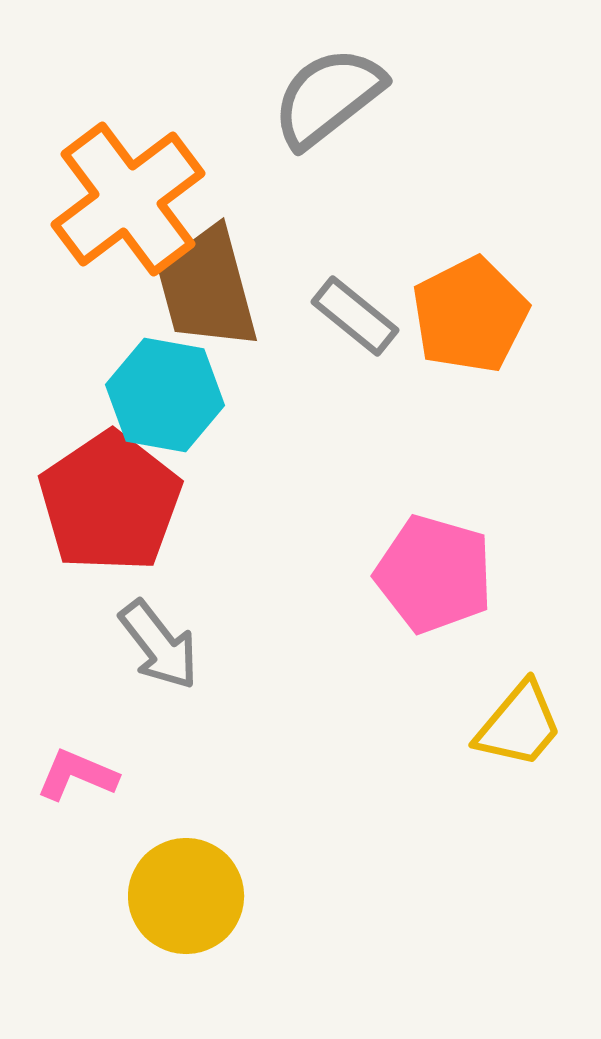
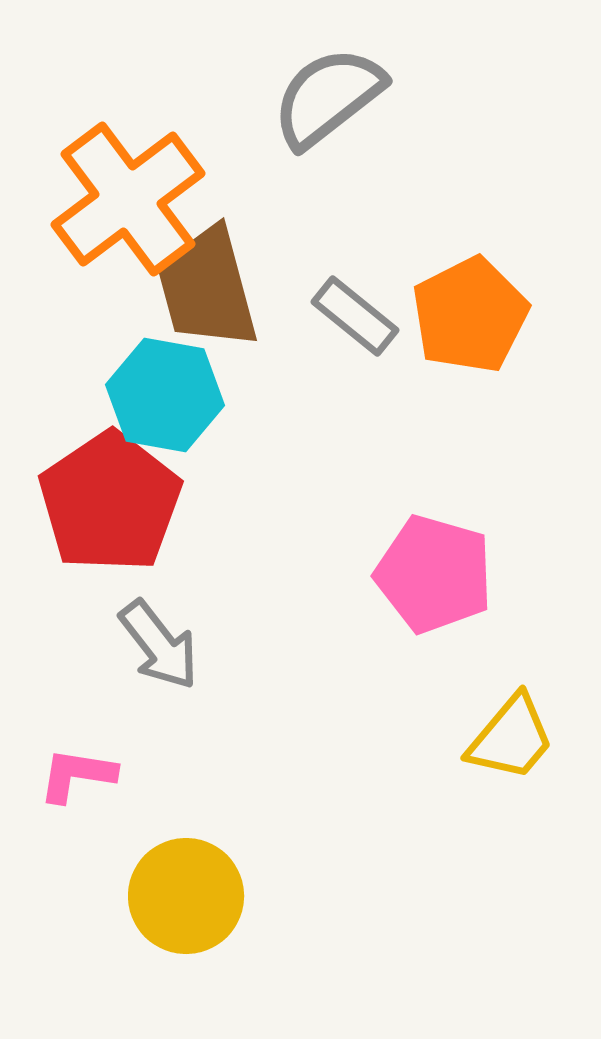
yellow trapezoid: moved 8 px left, 13 px down
pink L-shape: rotated 14 degrees counterclockwise
